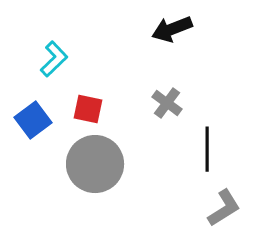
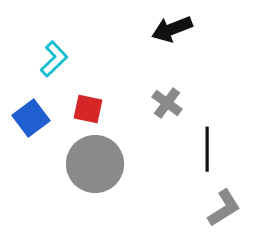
blue square: moved 2 px left, 2 px up
